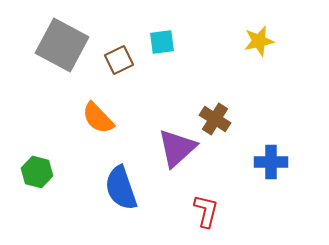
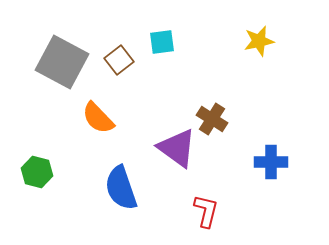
gray square: moved 17 px down
brown square: rotated 12 degrees counterclockwise
brown cross: moved 3 px left
purple triangle: rotated 42 degrees counterclockwise
